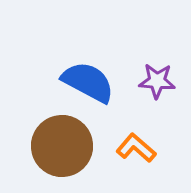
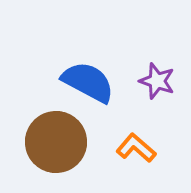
purple star: rotated 15 degrees clockwise
brown circle: moved 6 px left, 4 px up
